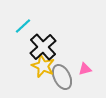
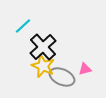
gray ellipse: rotated 40 degrees counterclockwise
